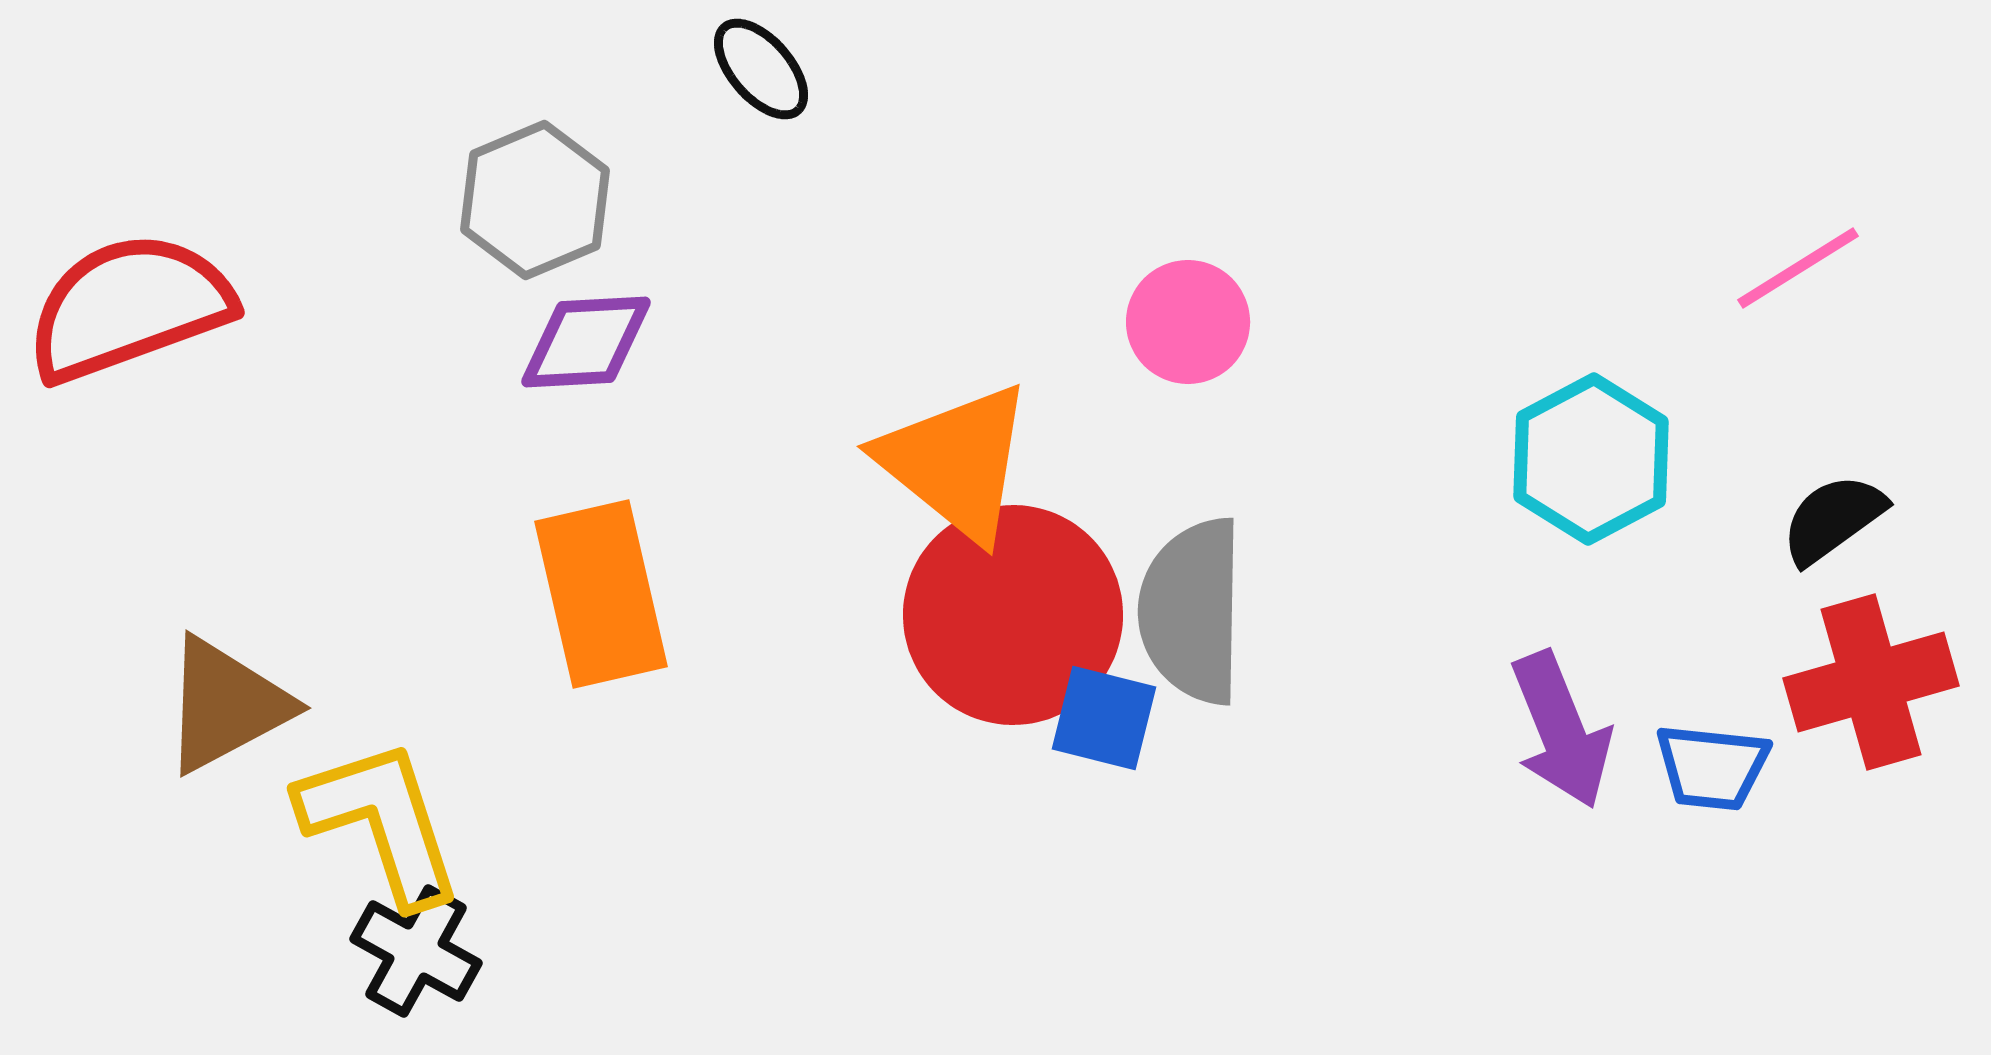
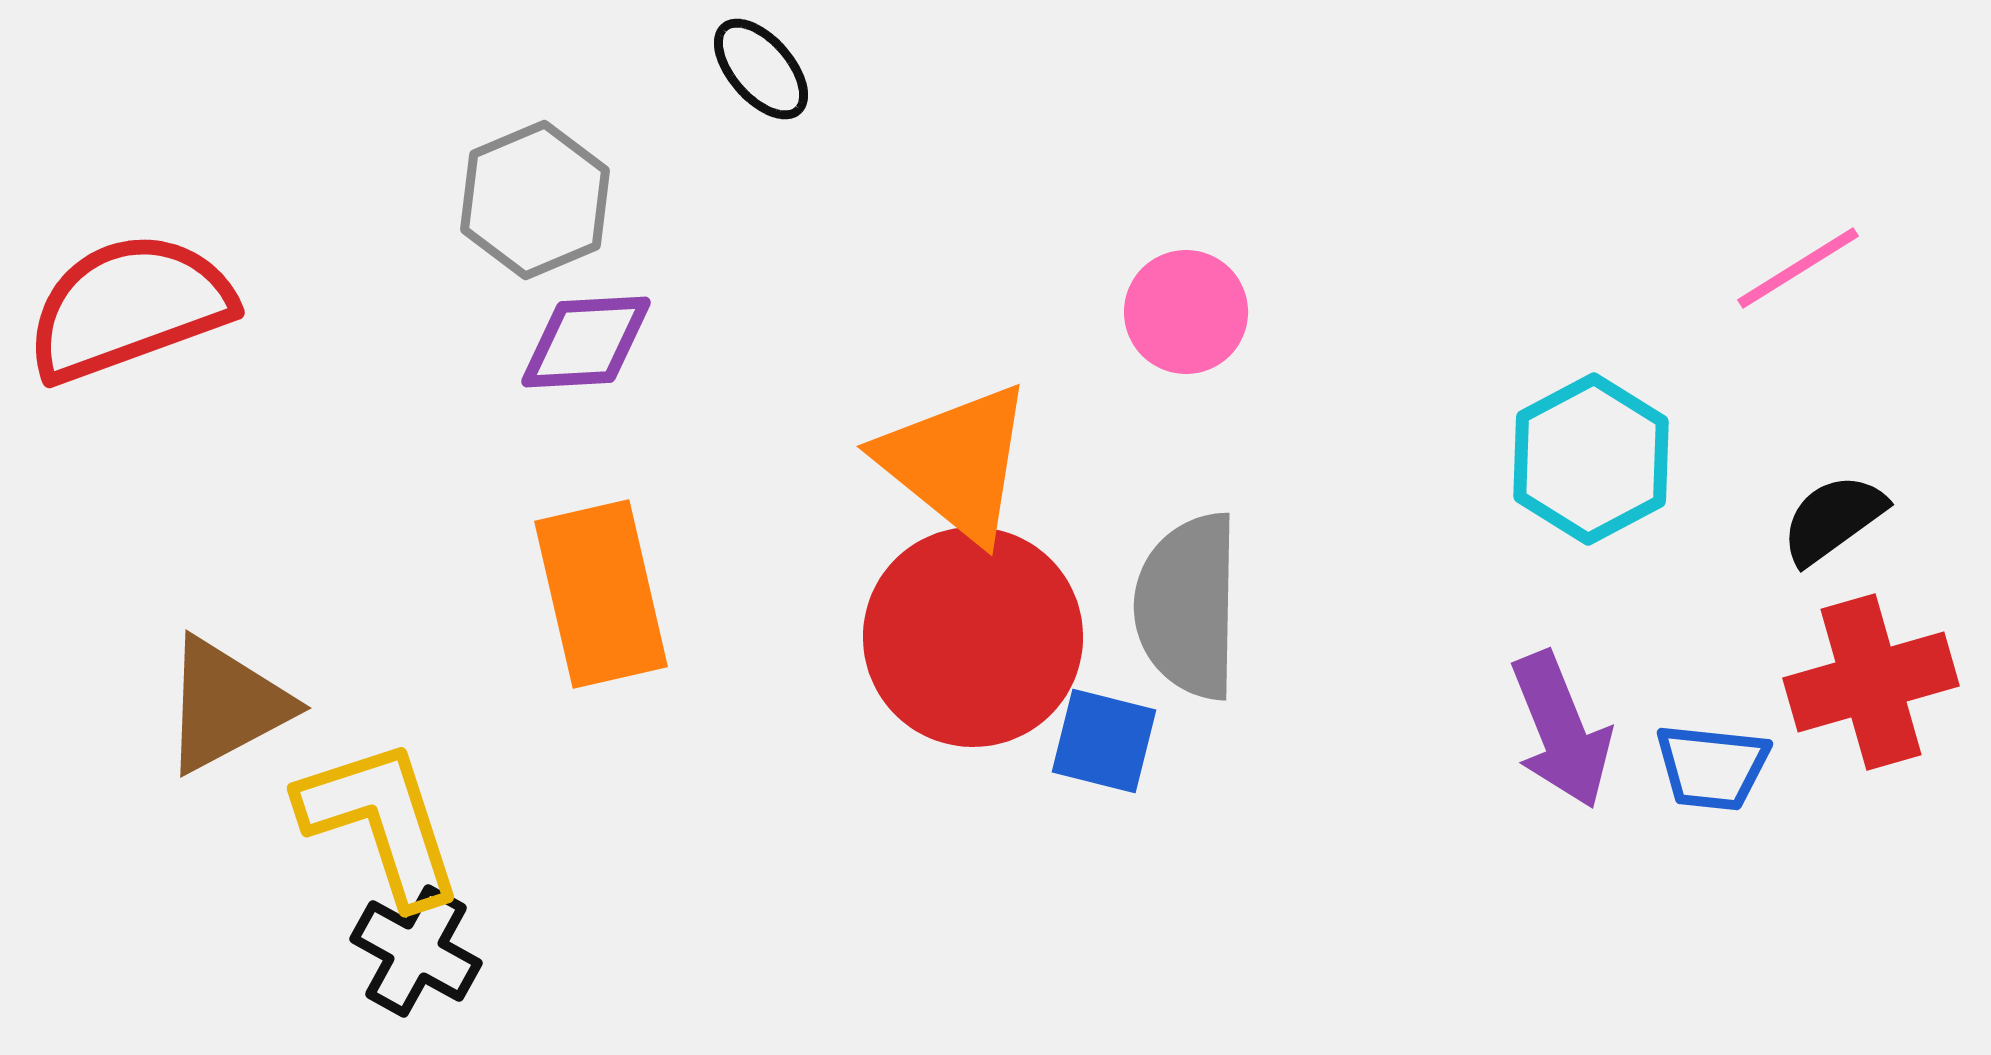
pink circle: moved 2 px left, 10 px up
gray semicircle: moved 4 px left, 5 px up
red circle: moved 40 px left, 22 px down
blue square: moved 23 px down
